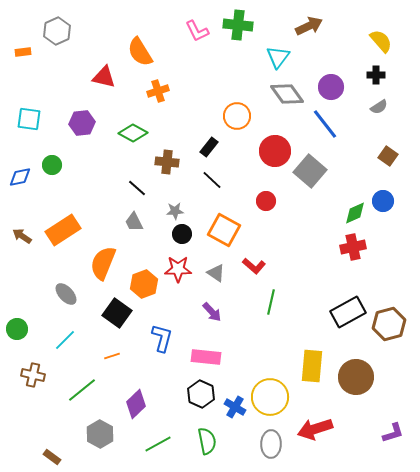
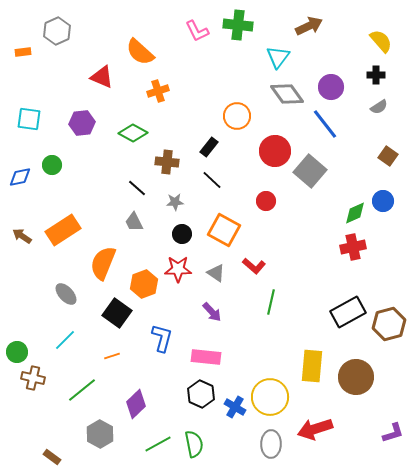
orange semicircle at (140, 52): rotated 16 degrees counterclockwise
red triangle at (104, 77): moved 2 px left; rotated 10 degrees clockwise
gray star at (175, 211): moved 9 px up
green circle at (17, 329): moved 23 px down
brown cross at (33, 375): moved 3 px down
green semicircle at (207, 441): moved 13 px left, 3 px down
